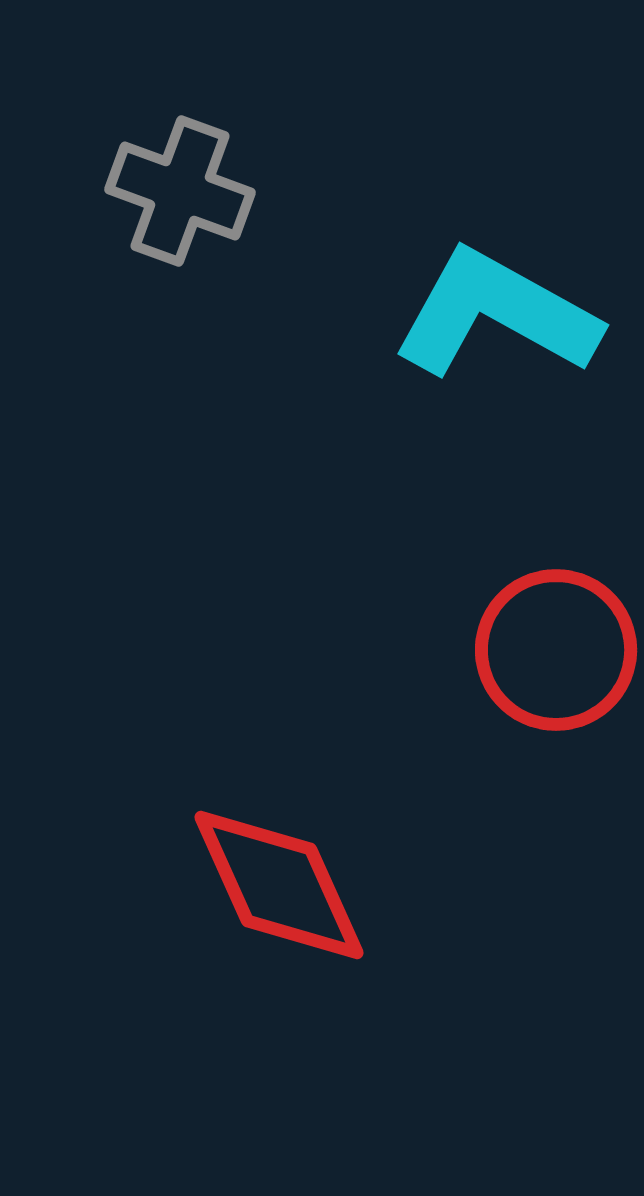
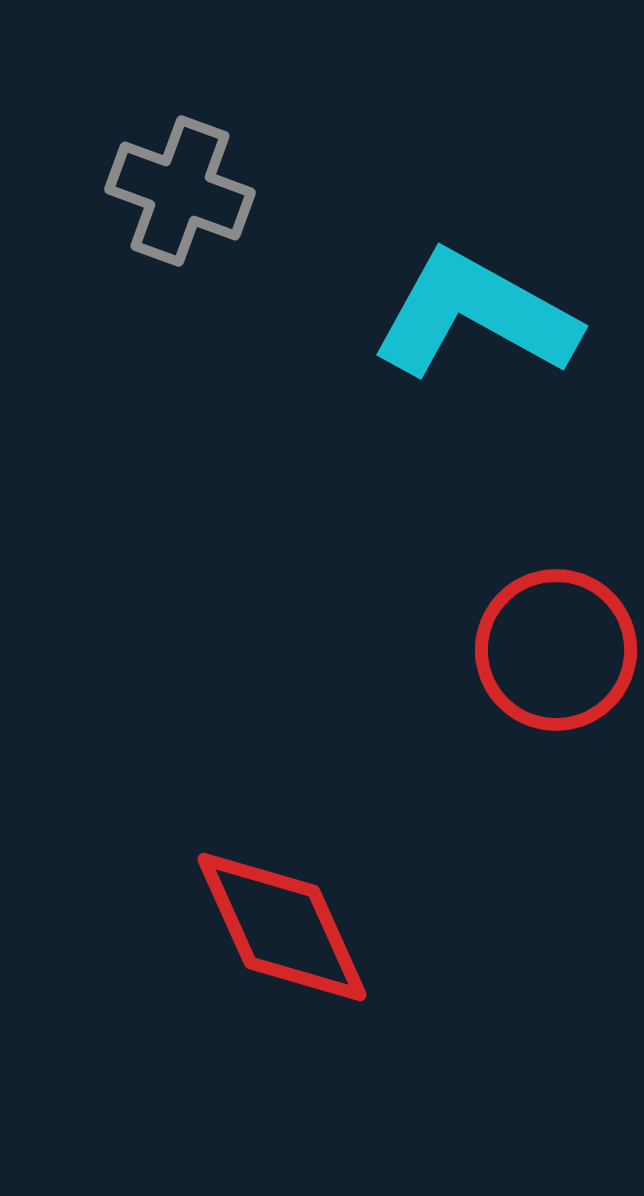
cyan L-shape: moved 21 px left, 1 px down
red diamond: moved 3 px right, 42 px down
